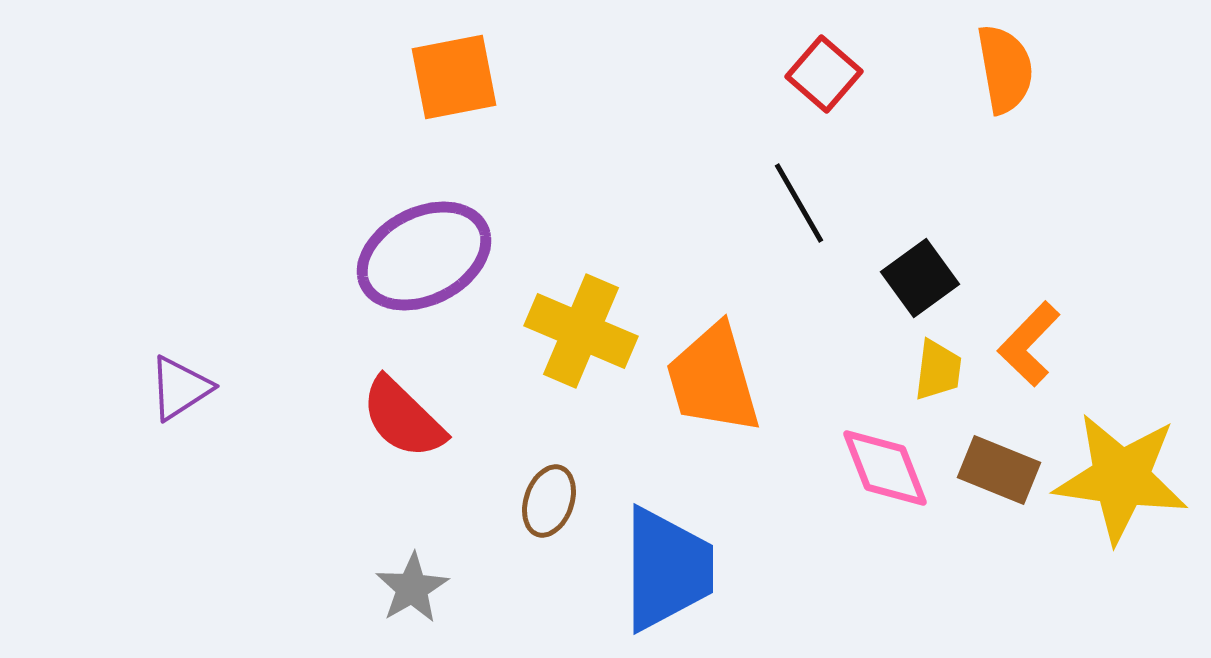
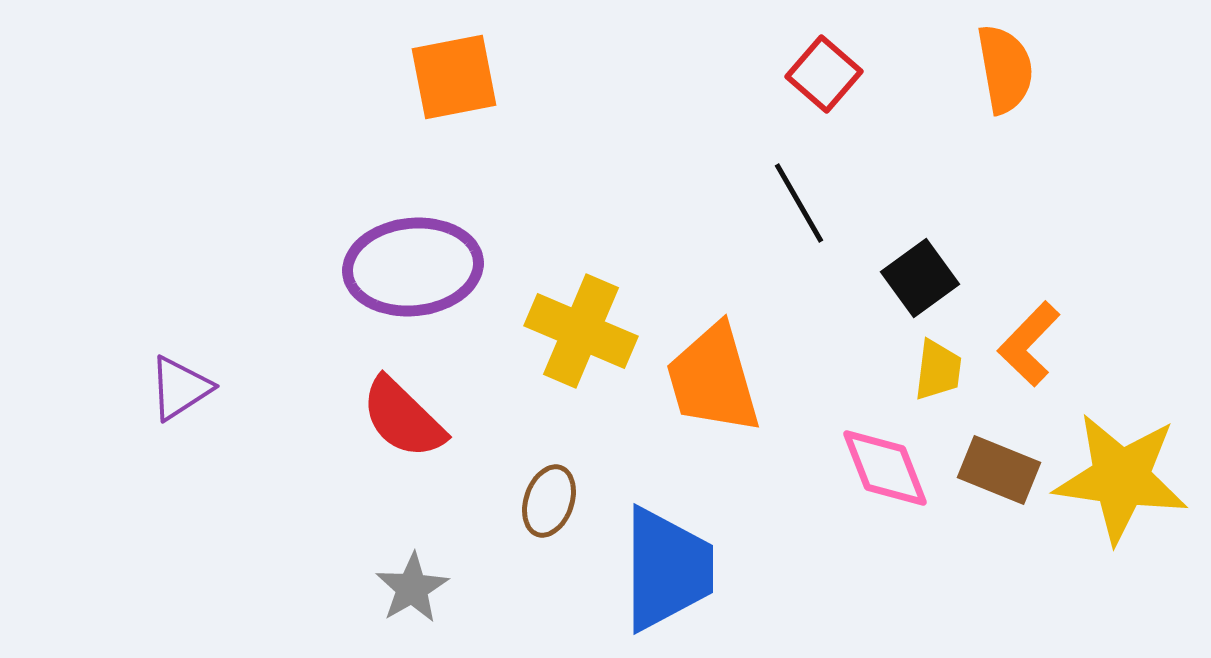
purple ellipse: moved 11 px left, 11 px down; rotated 21 degrees clockwise
